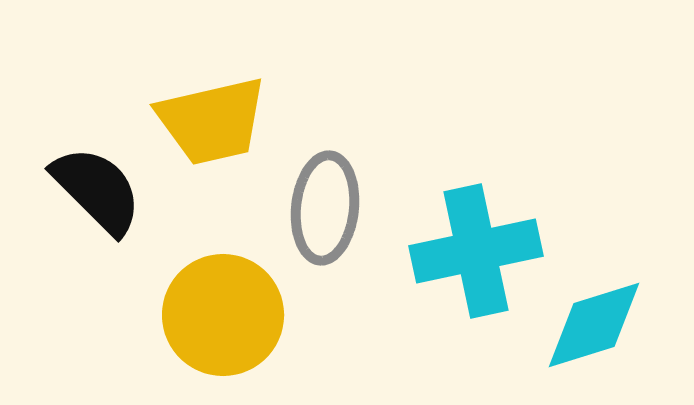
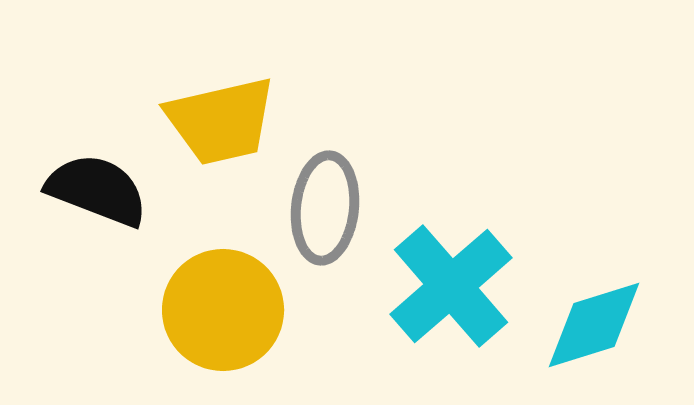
yellow trapezoid: moved 9 px right
black semicircle: rotated 24 degrees counterclockwise
cyan cross: moved 25 px left, 35 px down; rotated 29 degrees counterclockwise
yellow circle: moved 5 px up
